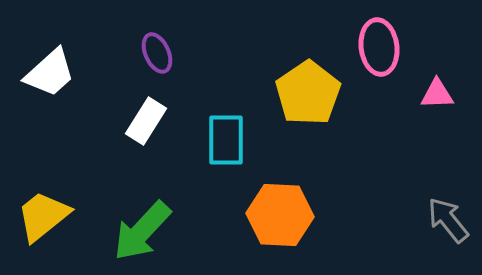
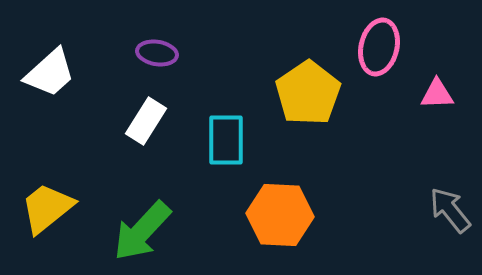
pink ellipse: rotated 20 degrees clockwise
purple ellipse: rotated 57 degrees counterclockwise
yellow trapezoid: moved 4 px right, 8 px up
gray arrow: moved 2 px right, 10 px up
